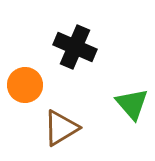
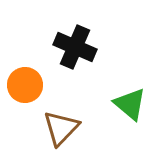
green triangle: moved 2 px left; rotated 9 degrees counterclockwise
brown triangle: rotated 15 degrees counterclockwise
